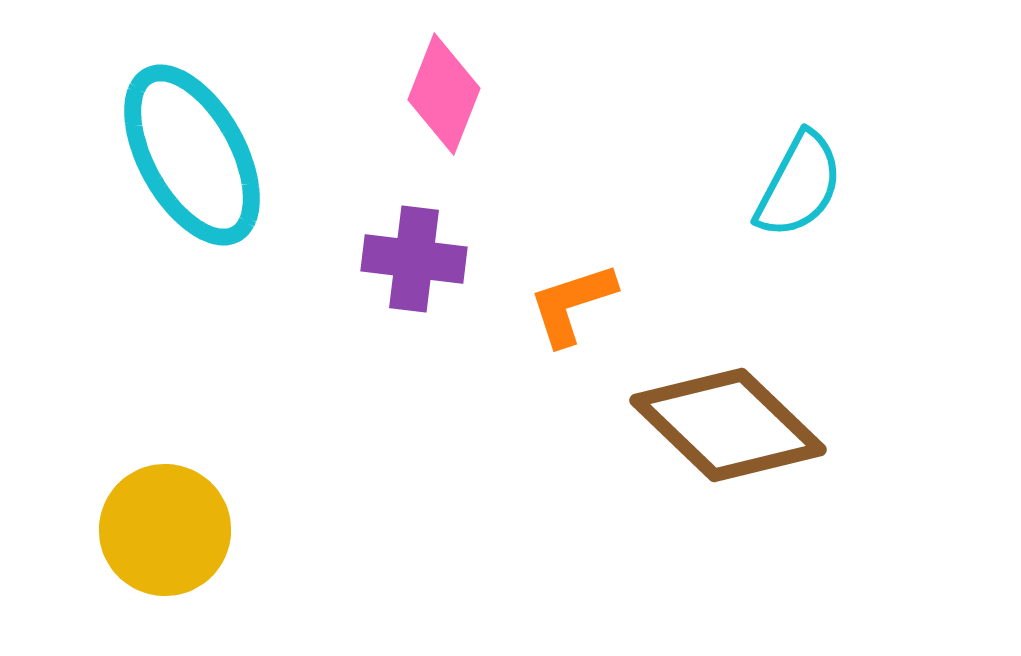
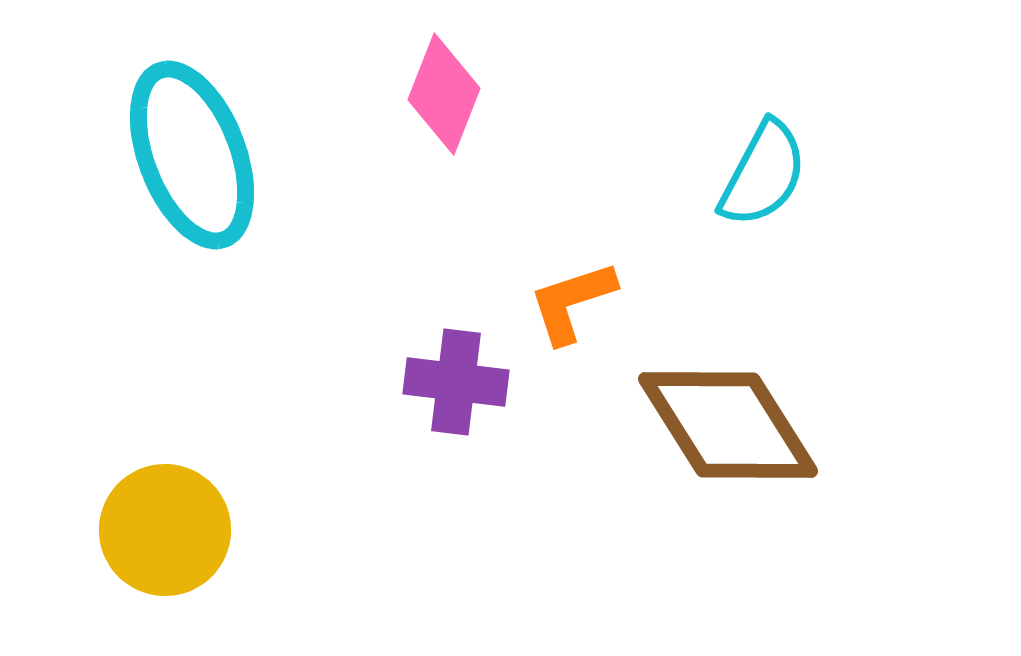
cyan ellipse: rotated 8 degrees clockwise
cyan semicircle: moved 36 px left, 11 px up
purple cross: moved 42 px right, 123 px down
orange L-shape: moved 2 px up
brown diamond: rotated 14 degrees clockwise
